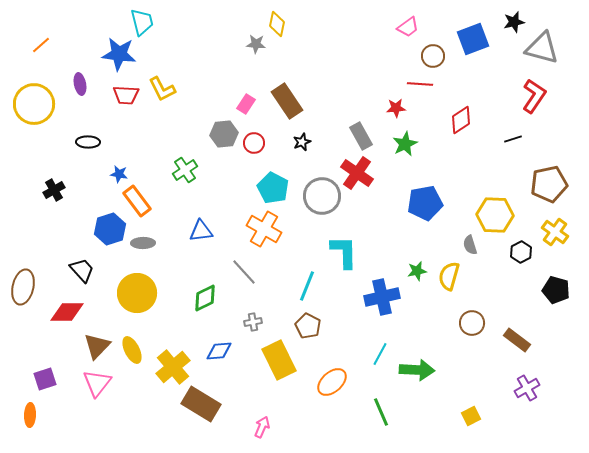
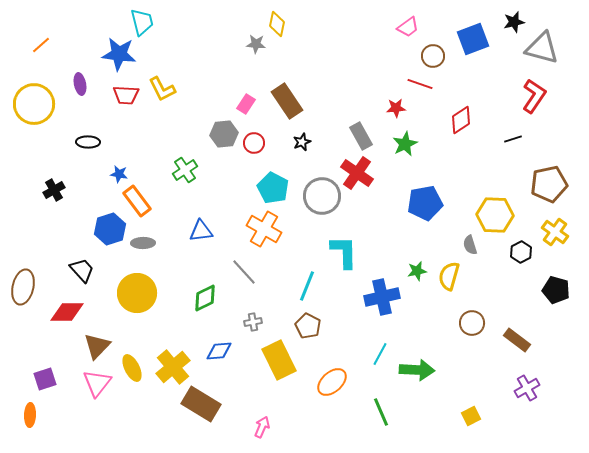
red line at (420, 84): rotated 15 degrees clockwise
yellow ellipse at (132, 350): moved 18 px down
